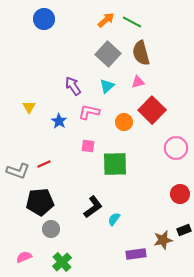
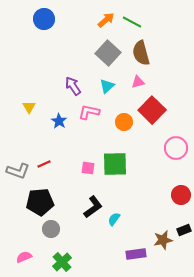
gray square: moved 1 px up
pink square: moved 22 px down
red circle: moved 1 px right, 1 px down
